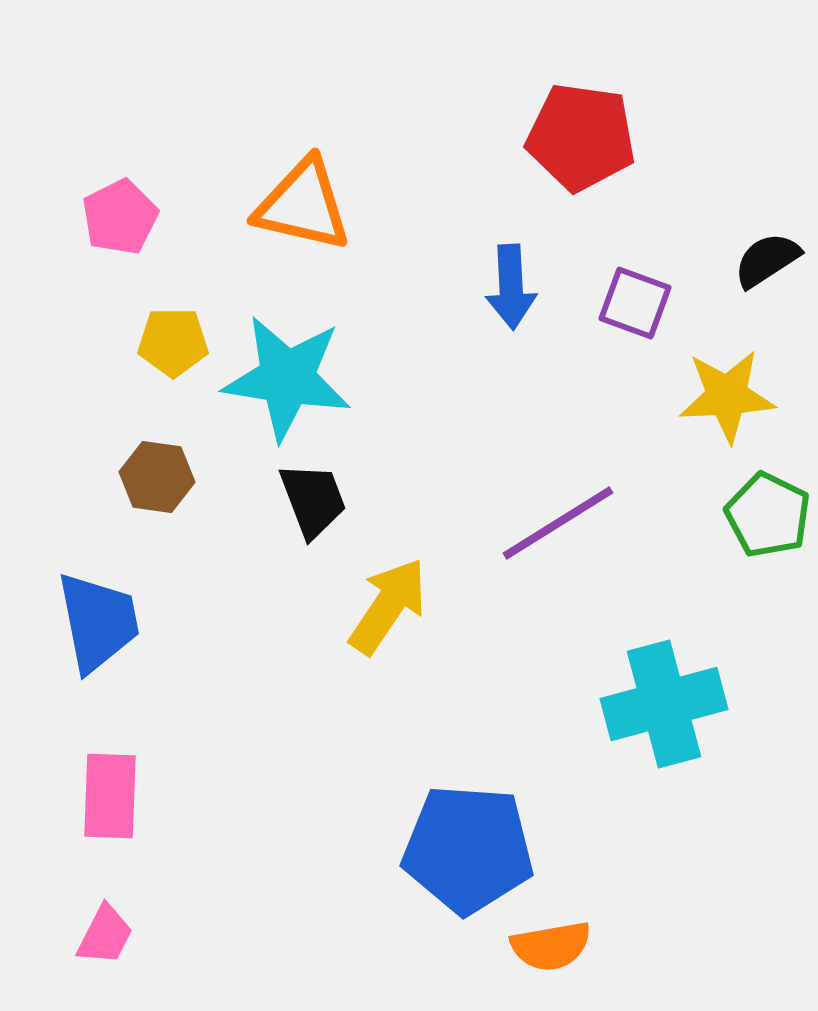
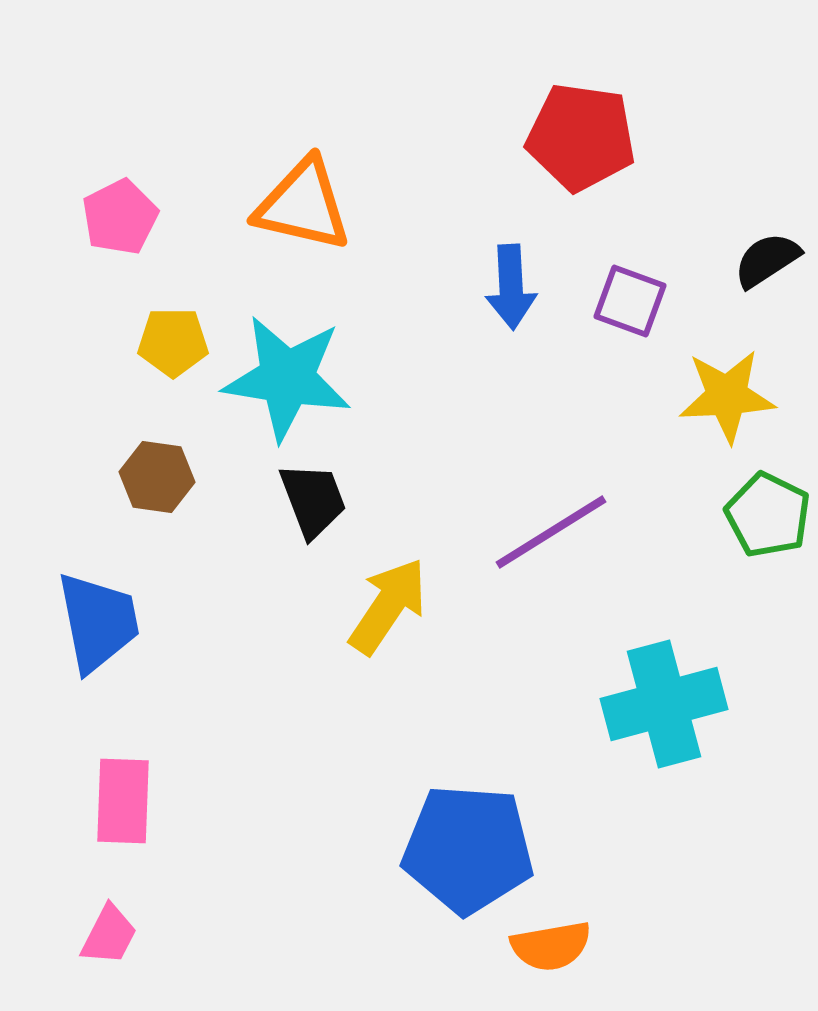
purple square: moved 5 px left, 2 px up
purple line: moved 7 px left, 9 px down
pink rectangle: moved 13 px right, 5 px down
pink trapezoid: moved 4 px right
